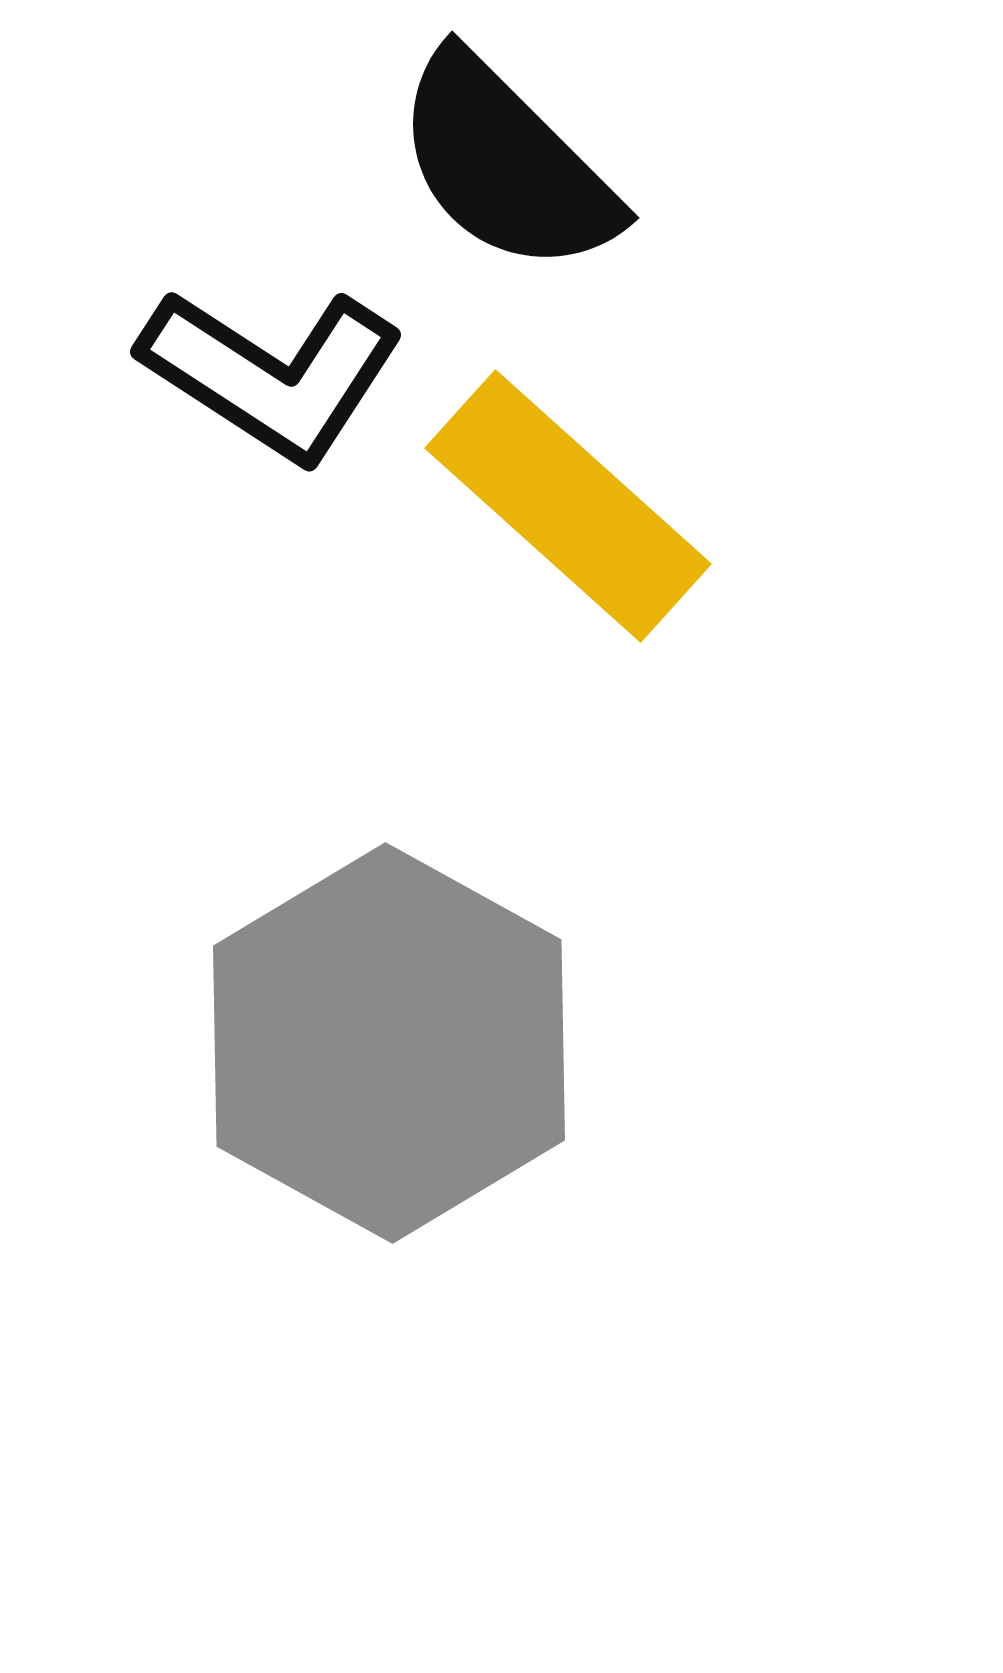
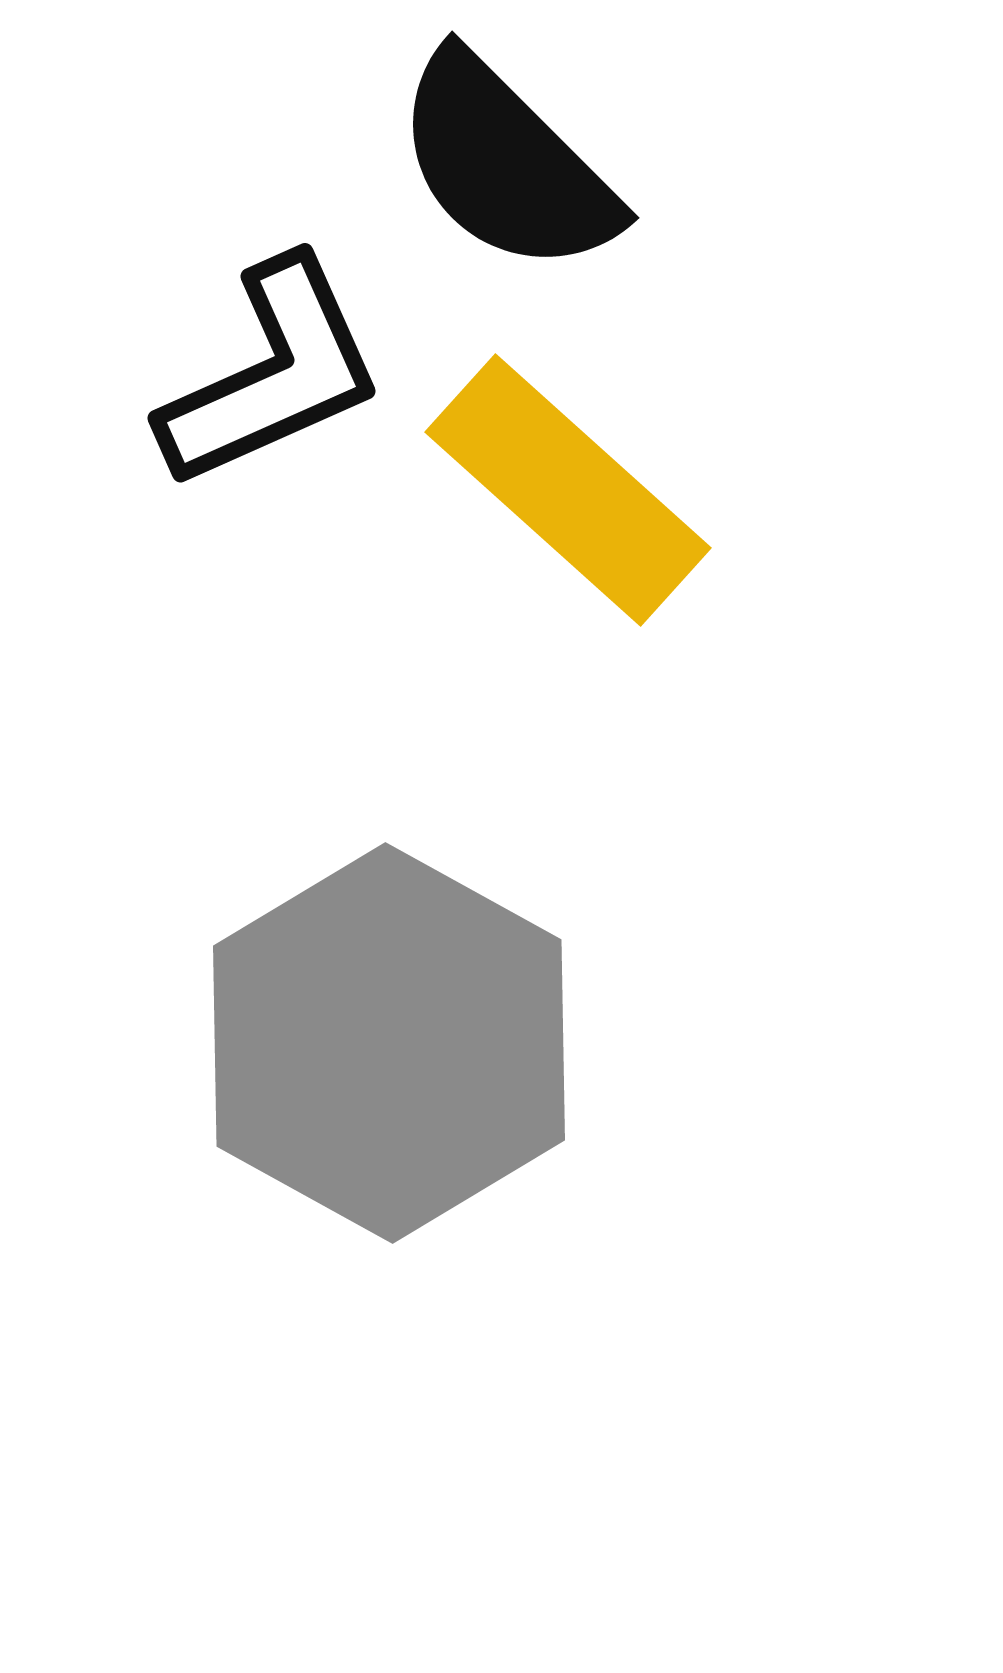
black L-shape: rotated 57 degrees counterclockwise
yellow rectangle: moved 16 px up
